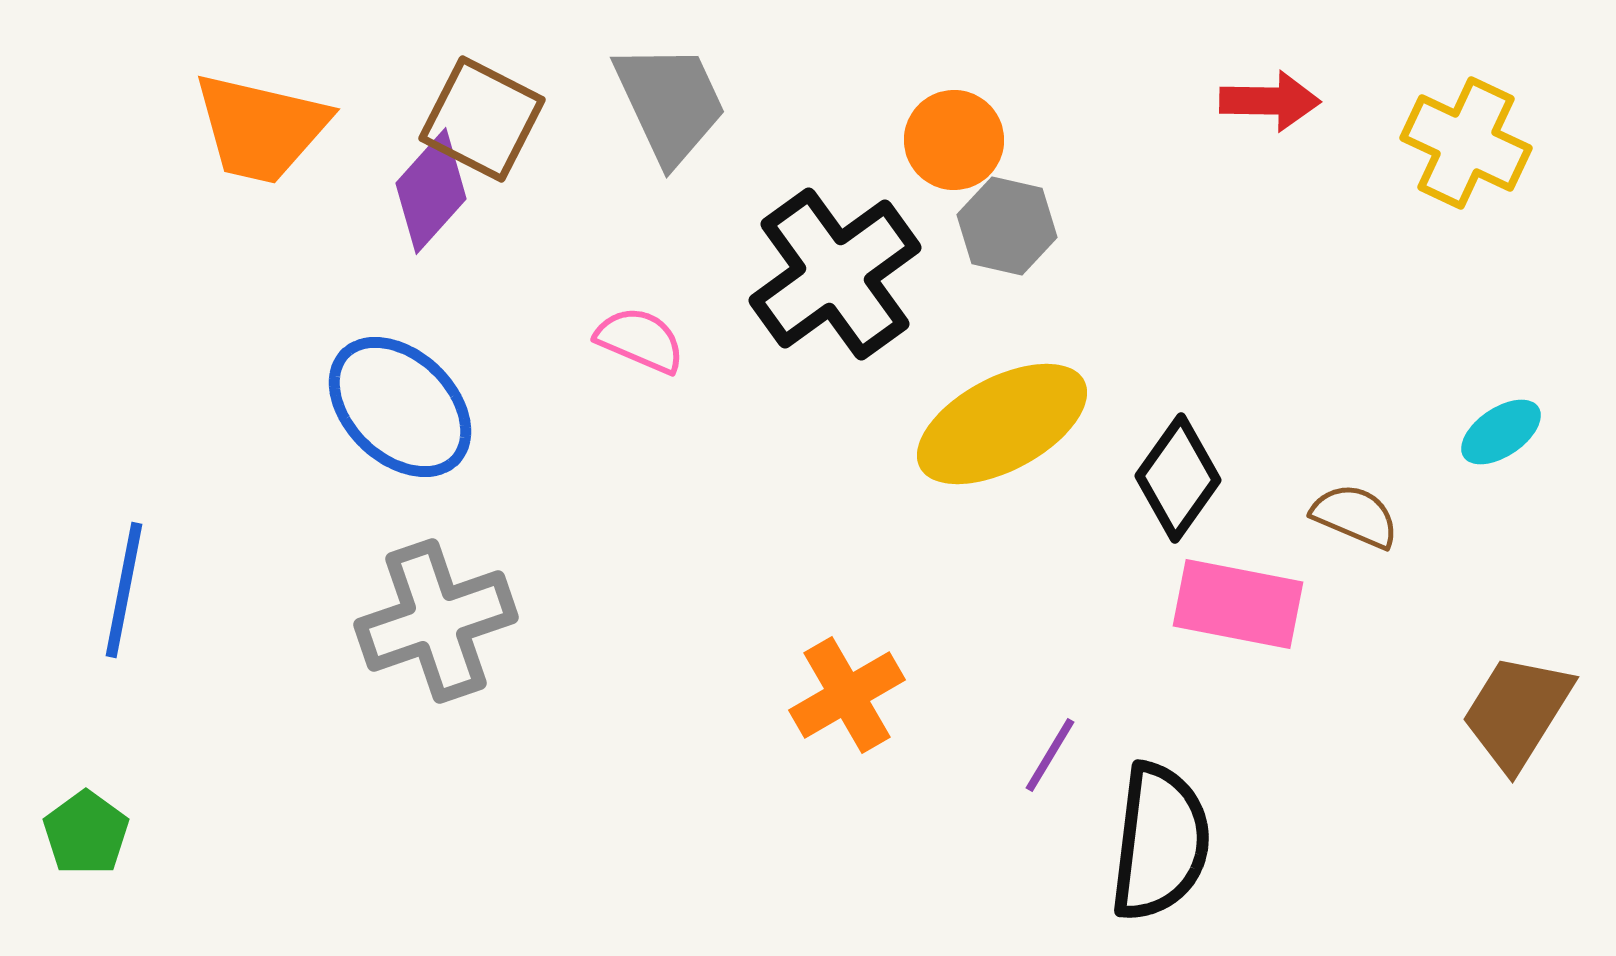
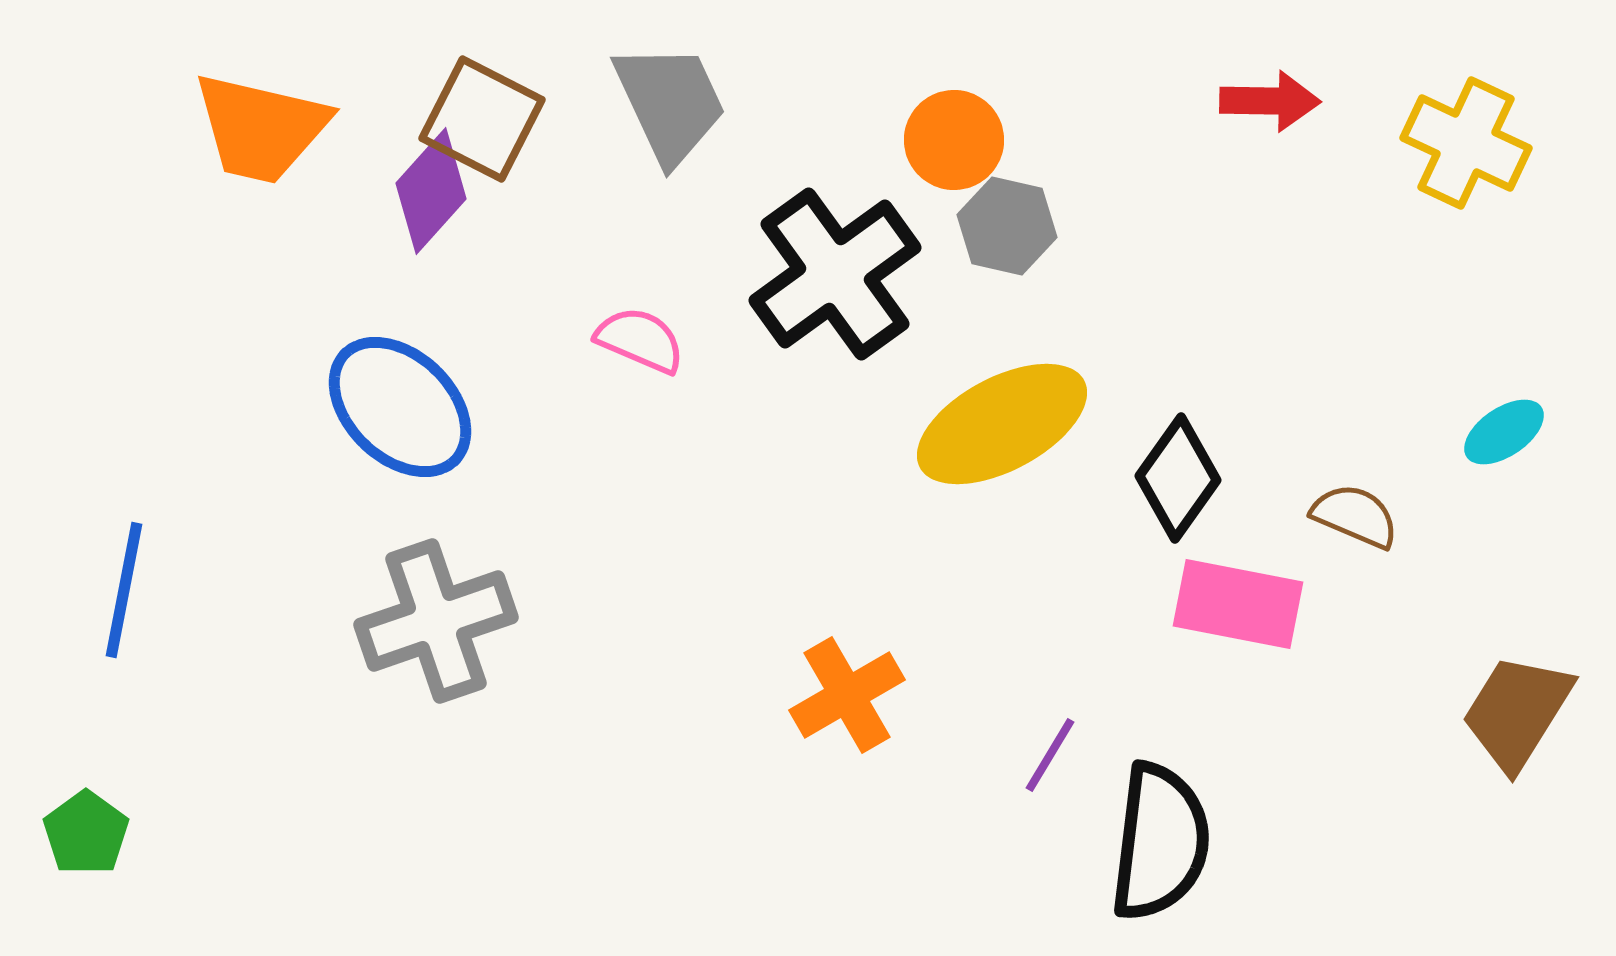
cyan ellipse: moved 3 px right
